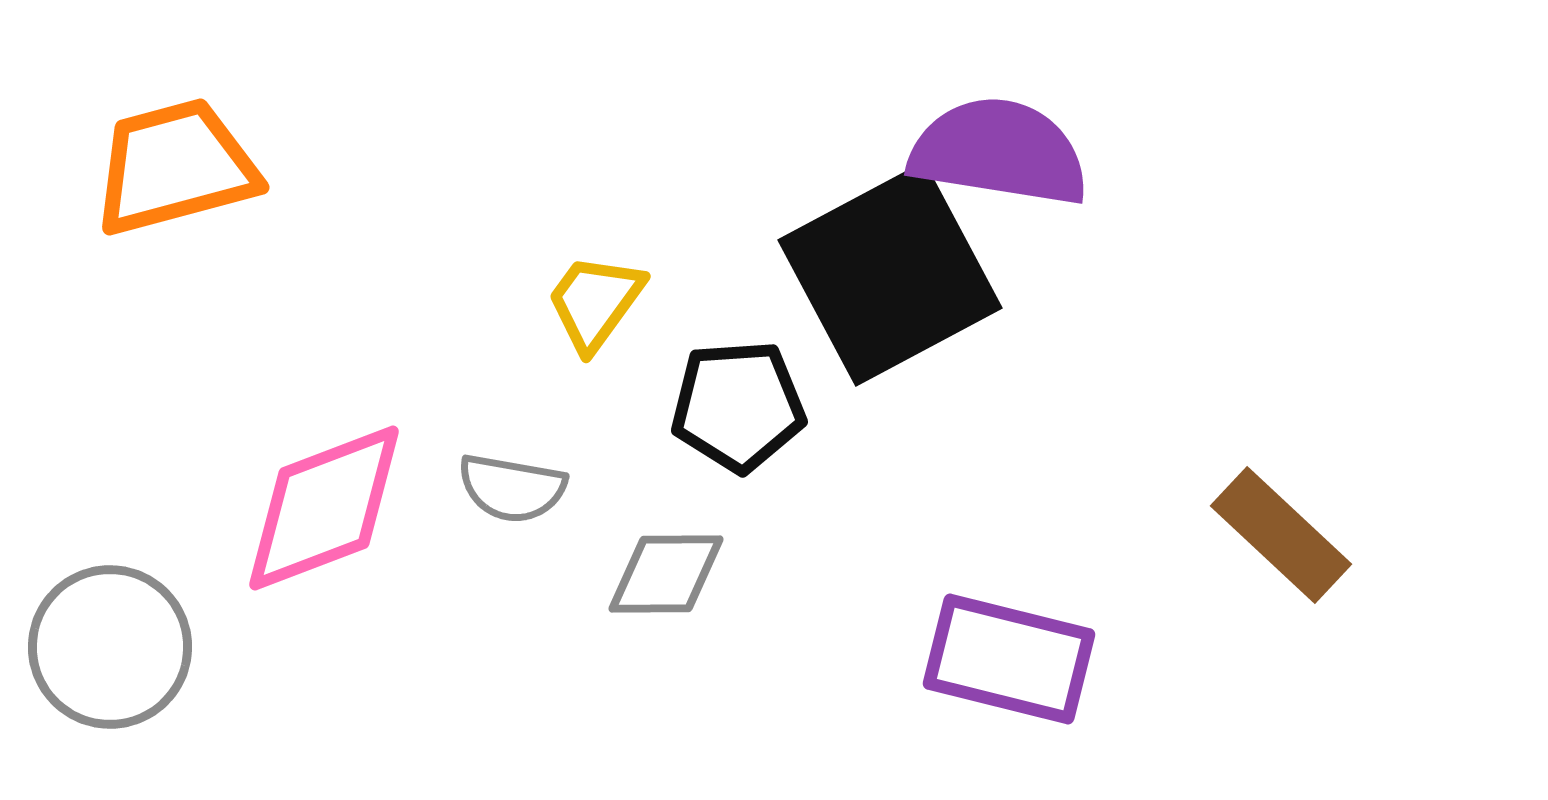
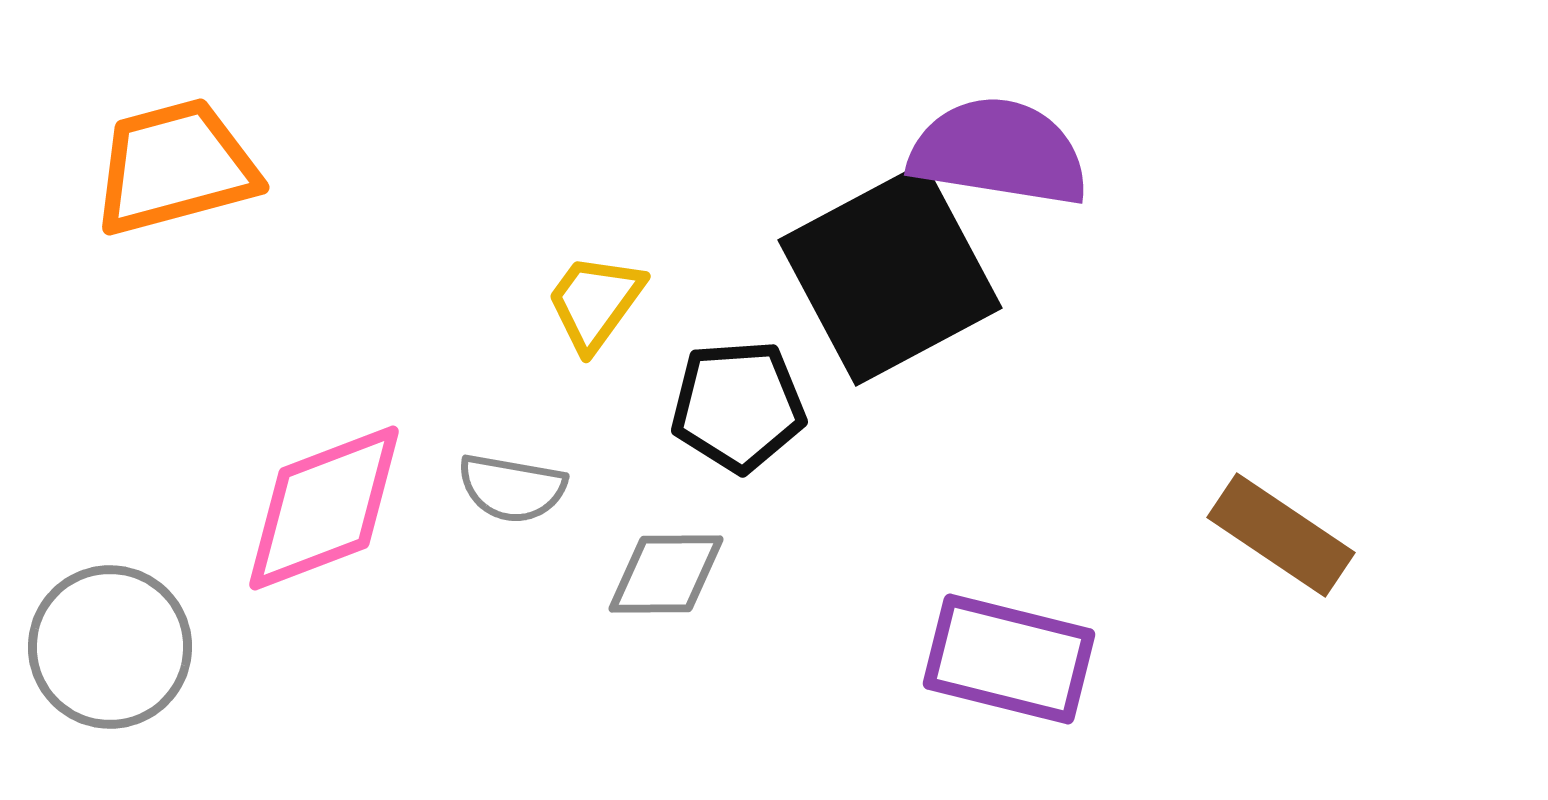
brown rectangle: rotated 9 degrees counterclockwise
